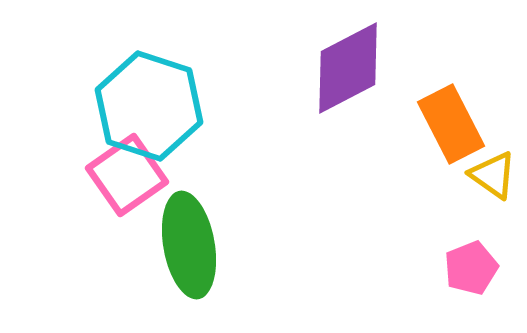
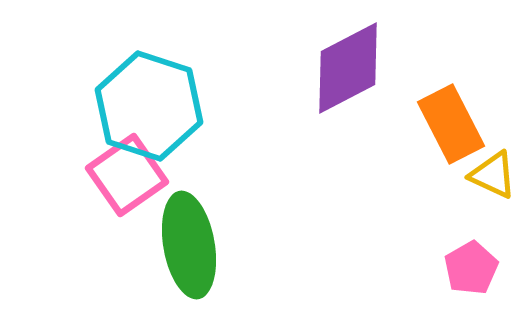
yellow triangle: rotated 10 degrees counterclockwise
pink pentagon: rotated 8 degrees counterclockwise
